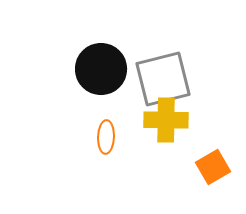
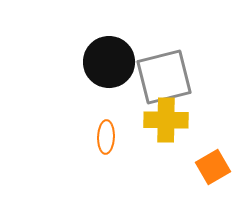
black circle: moved 8 px right, 7 px up
gray square: moved 1 px right, 2 px up
